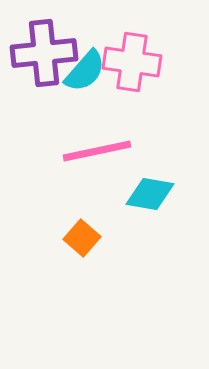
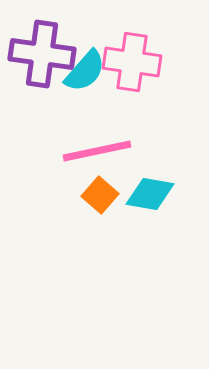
purple cross: moved 2 px left, 1 px down; rotated 14 degrees clockwise
orange square: moved 18 px right, 43 px up
